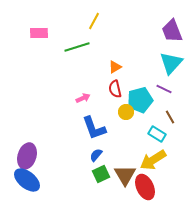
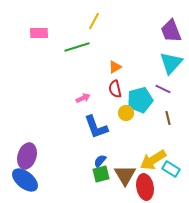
purple trapezoid: moved 1 px left
purple line: moved 1 px left
yellow circle: moved 1 px down
brown line: moved 2 px left, 1 px down; rotated 16 degrees clockwise
blue L-shape: moved 2 px right, 1 px up
cyan rectangle: moved 14 px right, 35 px down
blue semicircle: moved 4 px right, 6 px down
green square: rotated 12 degrees clockwise
blue ellipse: moved 2 px left
red ellipse: rotated 15 degrees clockwise
